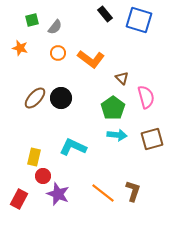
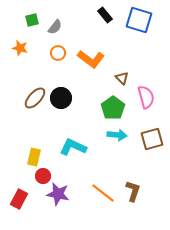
black rectangle: moved 1 px down
purple star: rotated 10 degrees counterclockwise
